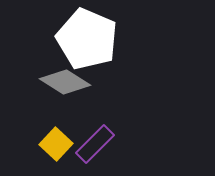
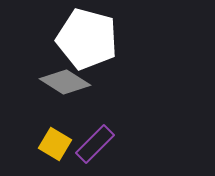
white pentagon: rotated 8 degrees counterclockwise
yellow square: moved 1 px left; rotated 12 degrees counterclockwise
